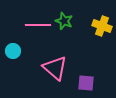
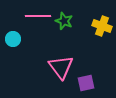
pink line: moved 9 px up
cyan circle: moved 12 px up
pink triangle: moved 6 px right, 1 px up; rotated 12 degrees clockwise
purple square: rotated 18 degrees counterclockwise
